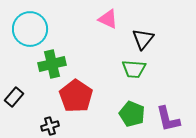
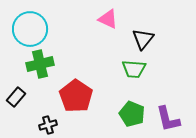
green cross: moved 12 px left
black rectangle: moved 2 px right
black cross: moved 2 px left, 1 px up
